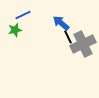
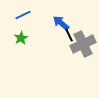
green star: moved 6 px right, 8 px down; rotated 16 degrees counterclockwise
black line: moved 1 px right, 2 px up
